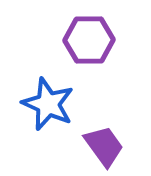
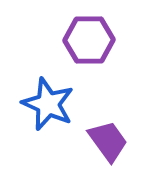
purple trapezoid: moved 4 px right, 5 px up
